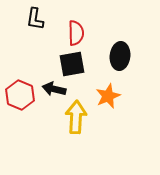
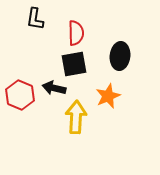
black square: moved 2 px right
black arrow: moved 1 px up
